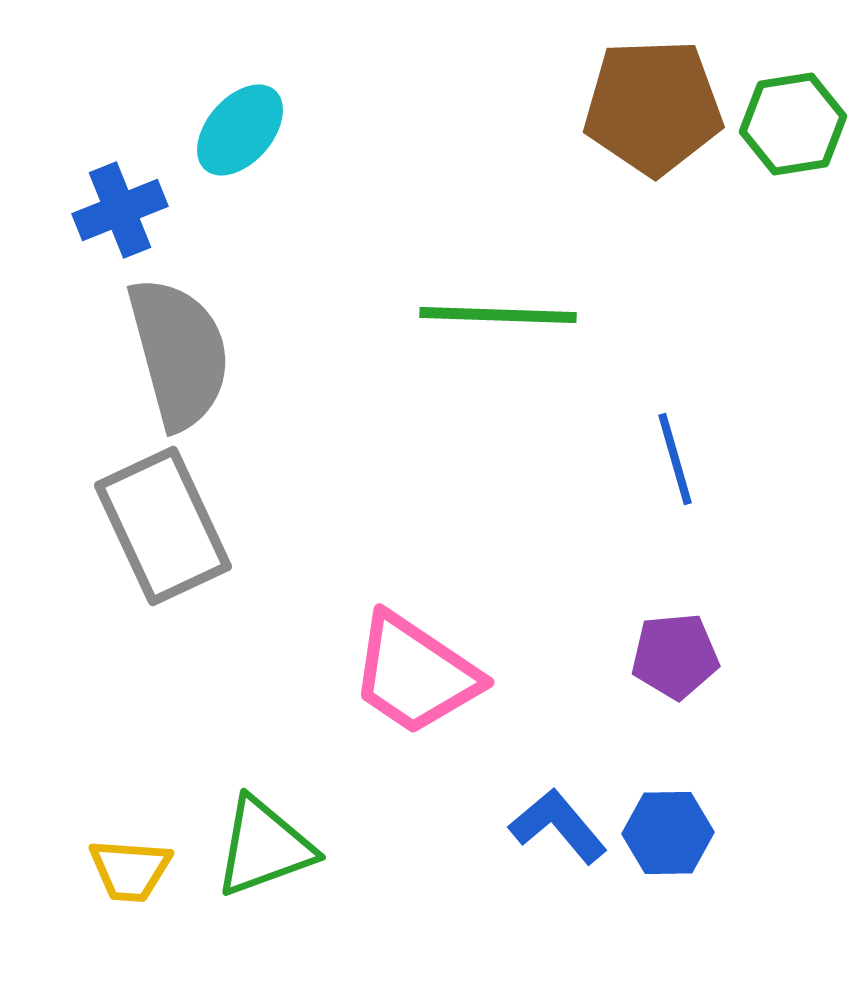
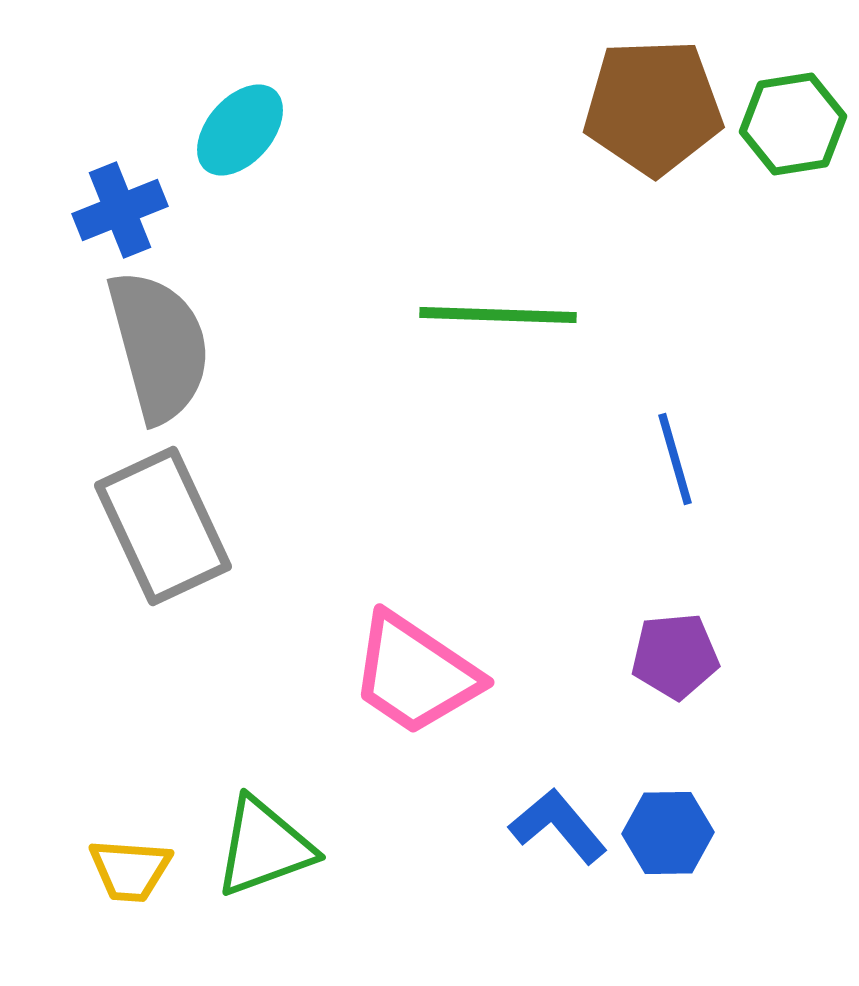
gray semicircle: moved 20 px left, 7 px up
